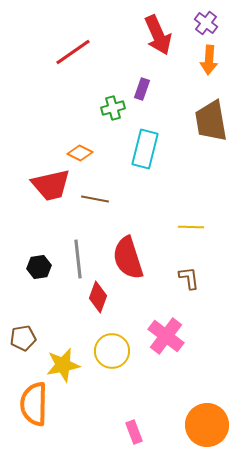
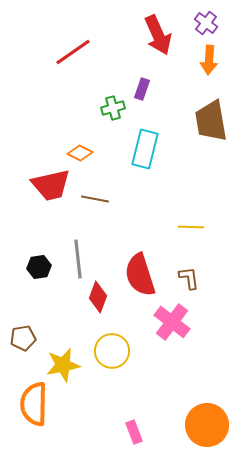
red semicircle: moved 12 px right, 17 px down
pink cross: moved 6 px right, 14 px up
